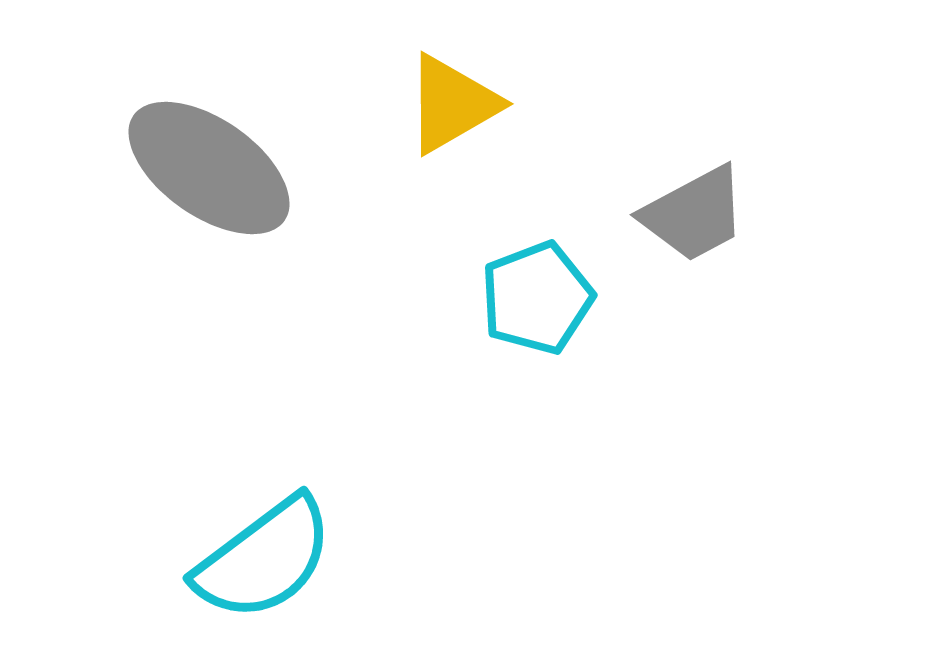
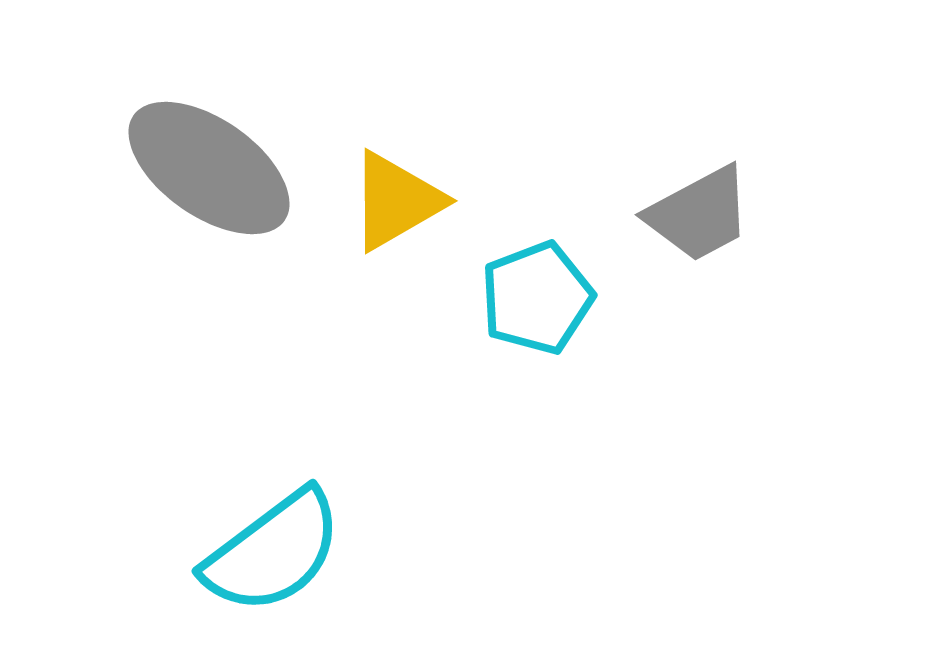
yellow triangle: moved 56 px left, 97 px down
gray trapezoid: moved 5 px right
cyan semicircle: moved 9 px right, 7 px up
